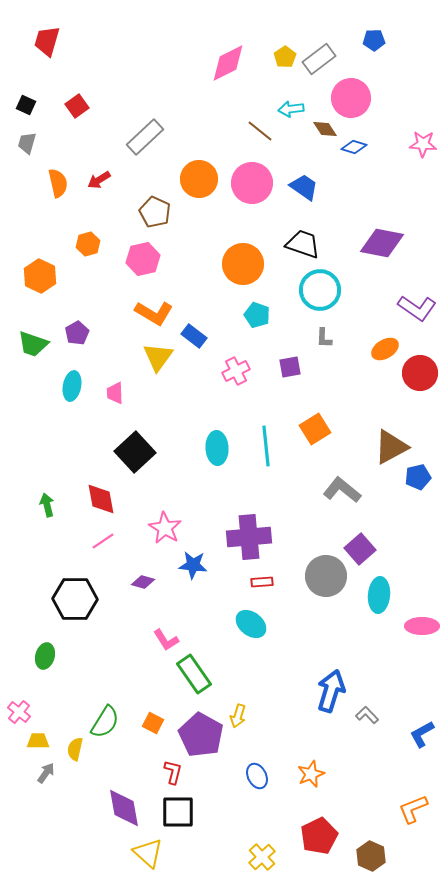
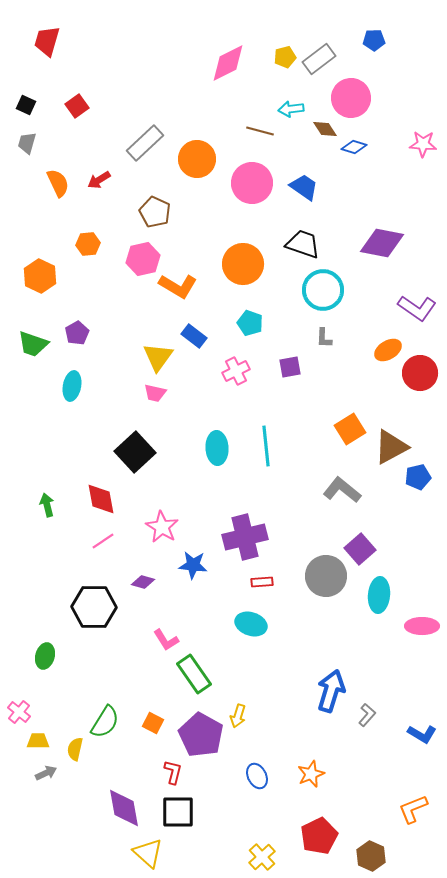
yellow pentagon at (285, 57): rotated 20 degrees clockwise
brown line at (260, 131): rotated 24 degrees counterclockwise
gray rectangle at (145, 137): moved 6 px down
orange circle at (199, 179): moved 2 px left, 20 px up
orange semicircle at (58, 183): rotated 12 degrees counterclockwise
orange hexagon at (88, 244): rotated 10 degrees clockwise
cyan circle at (320, 290): moved 3 px right
orange L-shape at (154, 313): moved 24 px right, 27 px up
cyan pentagon at (257, 315): moved 7 px left, 8 px down
orange ellipse at (385, 349): moved 3 px right, 1 px down
pink trapezoid at (115, 393): moved 40 px right; rotated 75 degrees counterclockwise
orange square at (315, 429): moved 35 px right
pink star at (165, 528): moved 3 px left, 1 px up
purple cross at (249, 537): moved 4 px left; rotated 9 degrees counterclockwise
black hexagon at (75, 599): moved 19 px right, 8 px down
cyan ellipse at (251, 624): rotated 20 degrees counterclockwise
gray L-shape at (367, 715): rotated 85 degrees clockwise
blue L-shape at (422, 734): rotated 120 degrees counterclockwise
gray arrow at (46, 773): rotated 30 degrees clockwise
